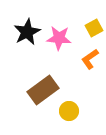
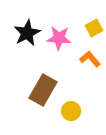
black star: moved 1 px down
orange L-shape: rotated 85 degrees clockwise
brown rectangle: rotated 24 degrees counterclockwise
yellow circle: moved 2 px right
